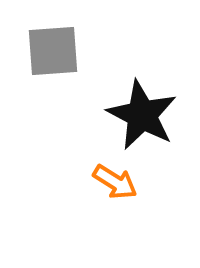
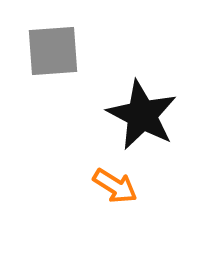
orange arrow: moved 4 px down
